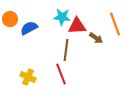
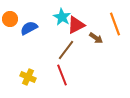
cyan star: rotated 24 degrees clockwise
red triangle: moved 1 px left, 1 px up; rotated 24 degrees counterclockwise
brown line: rotated 30 degrees clockwise
red line: moved 1 px right, 1 px down
